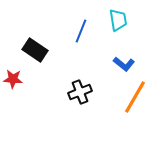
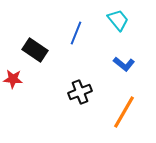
cyan trapezoid: rotated 30 degrees counterclockwise
blue line: moved 5 px left, 2 px down
orange line: moved 11 px left, 15 px down
